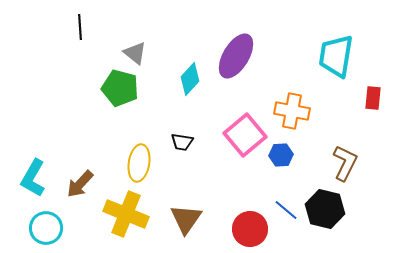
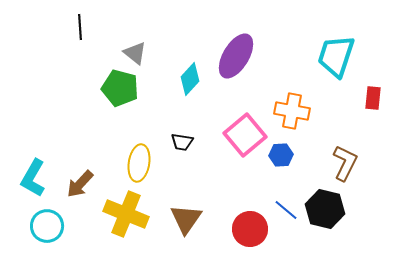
cyan trapezoid: rotated 9 degrees clockwise
cyan circle: moved 1 px right, 2 px up
